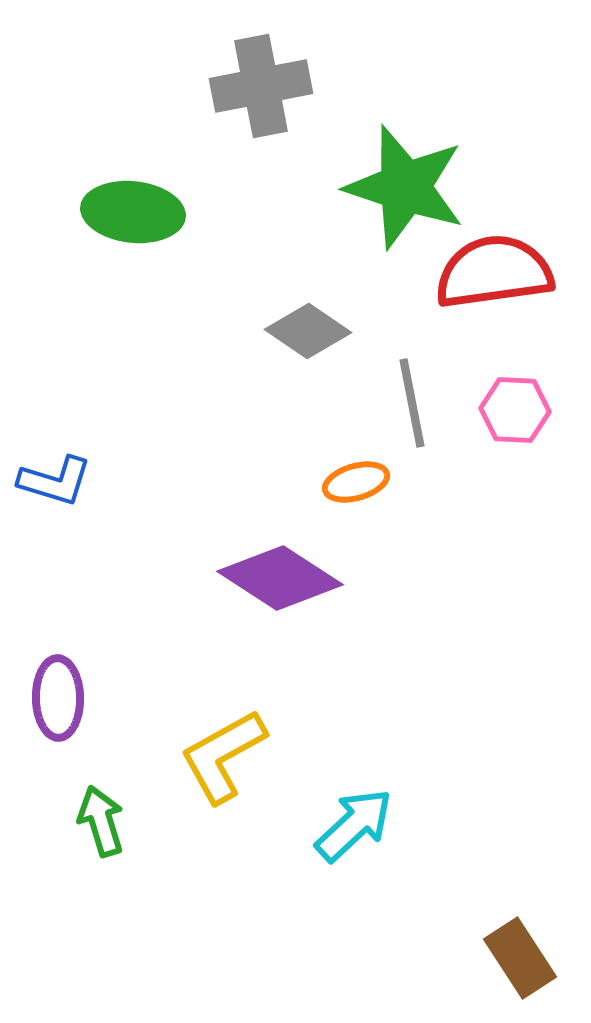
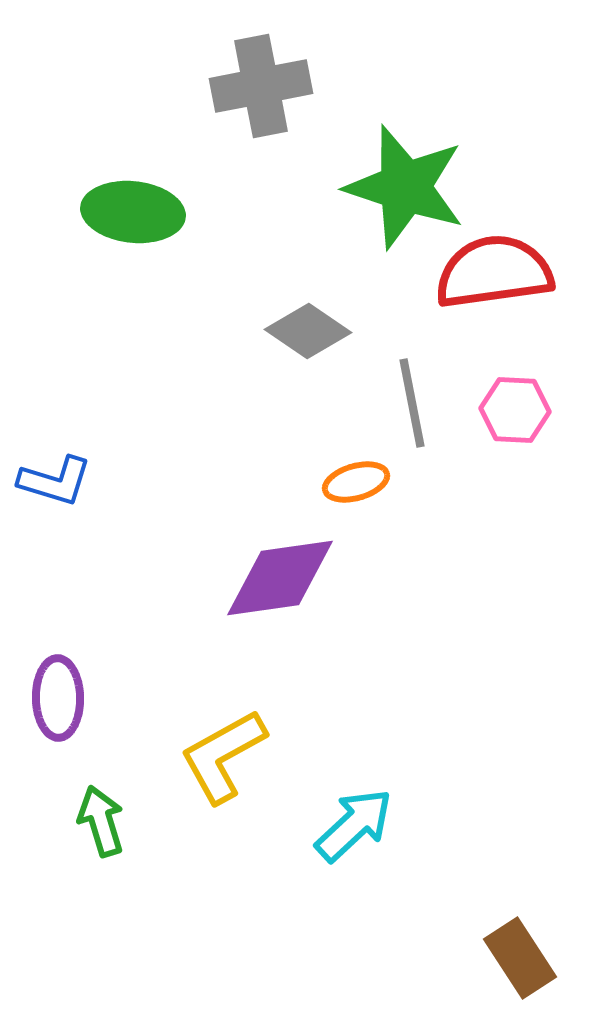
purple diamond: rotated 41 degrees counterclockwise
